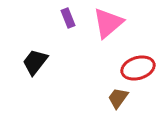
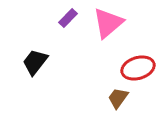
purple rectangle: rotated 66 degrees clockwise
